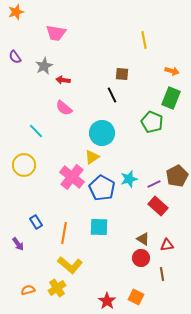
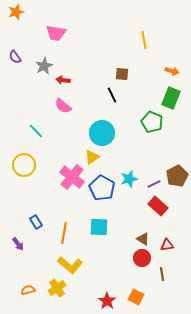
pink semicircle: moved 1 px left, 2 px up
red circle: moved 1 px right
